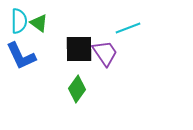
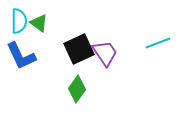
cyan line: moved 30 px right, 15 px down
black square: rotated 24 degrees counterclockwise
